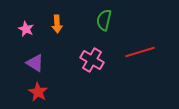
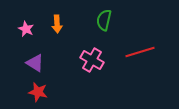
red star: rotated 18 degrees counterclockwise
